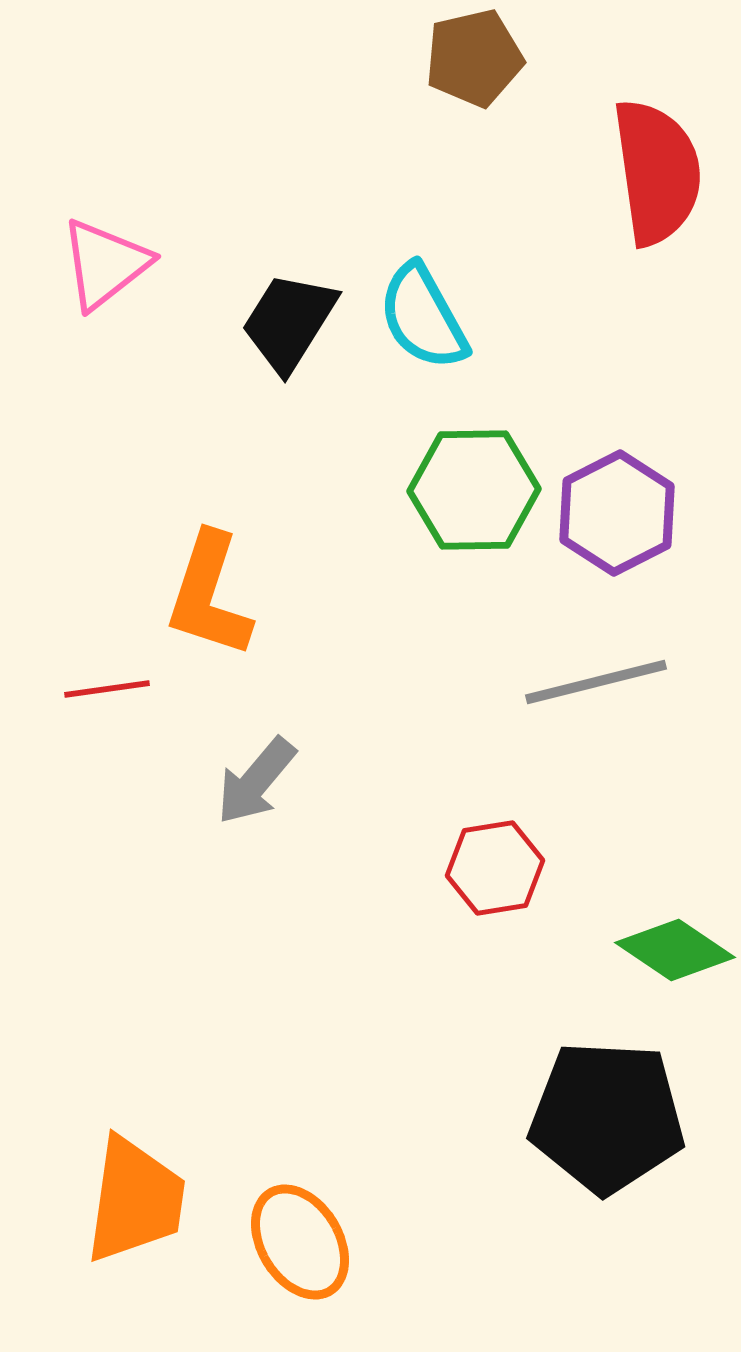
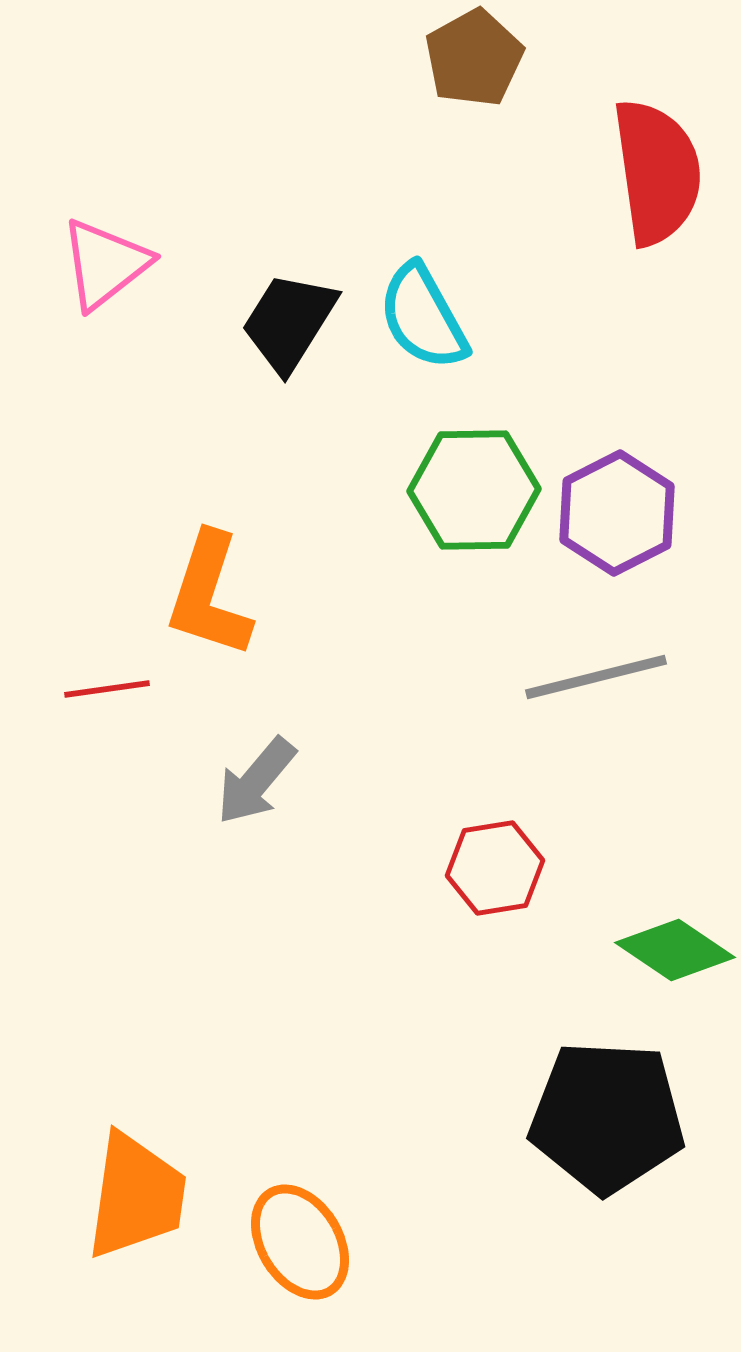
brown pentagon: rotated 16 degrees counterclockwise
gray line: moved 5 px up
orange trapezoid: moved 1 px right, 4 px up
